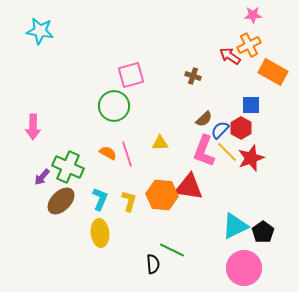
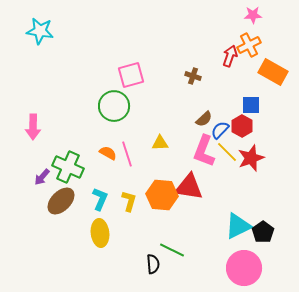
red arrow: rotated 75 degrees clockwise
red hexagon: moved 1 px right, 2 px up
cyan triangle: moved 3 px right
